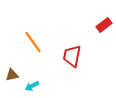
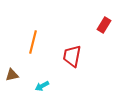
red rectangle: rotated 21 degrees counterclockwise
orange line: rotated 50 degrees clockwise
cyan arrow: moved 10 px right
